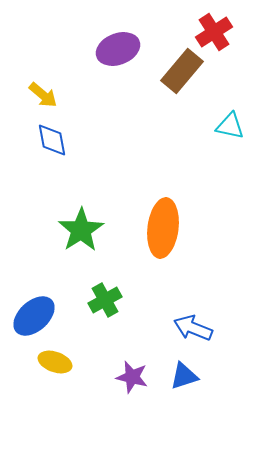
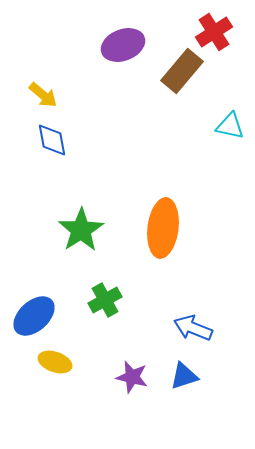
purple ellipse: moved 5 px right, 4 px up
